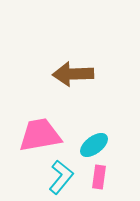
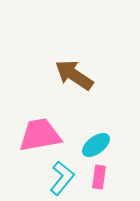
brown arrow: moved 1 px right, 1 px down; rotated 36 degrees clockwise
cyan ellipse: moved 2 px right
cyan L-shape: moved 1 px right, 1 px down
